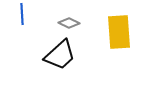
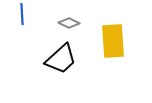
yellow rectangle: moved 6 px left, 9 px down
black trapezoid: moved 1 px right, 4 px down
